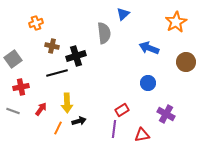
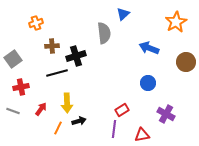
brown cross: rotated 16 degrees counterclockwise
